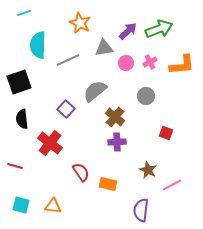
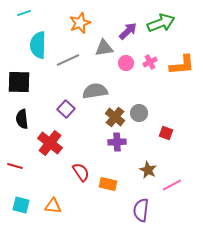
orange star: rotated 25 degrees clockwise
green arrow: moved 2 px right, 6 px up
black square: rotated 20 degrees clockwise
gray semicircle: rotated 30 degrees clockwise
gray circle: moved 7 px left, 17 px down
